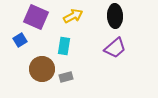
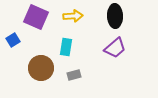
yellow arrow: rotated 24 degrees clockwise
blue square: moved 7 px left
cyan rectangle: moved 2 px right, 1 px down
brown circle: moved 1 px left, 1 px up
gray rectangle: moved 8 px right, 2 px up
